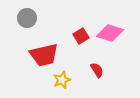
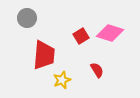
red trapezoid: rotated 72 degrees counterclockwise
